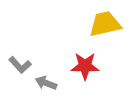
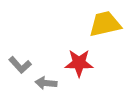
red star: moved 6 px left, 3 px up
gray arrow: rotated 15 degrees counterclockwise
